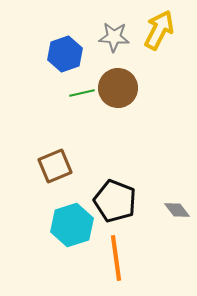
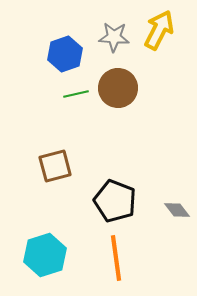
green line: moved 6 px left, 1 px down
brown square: rotated 8 degrees clockwise
cyan hexagon: moved 27 px left, 30 px down
